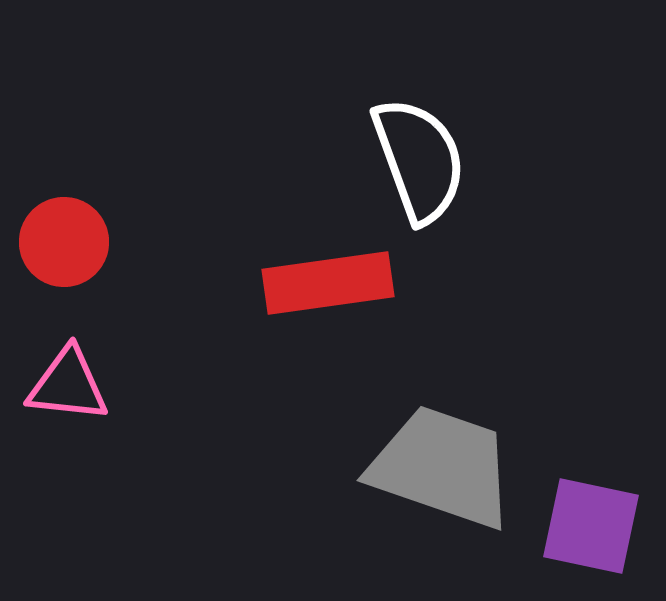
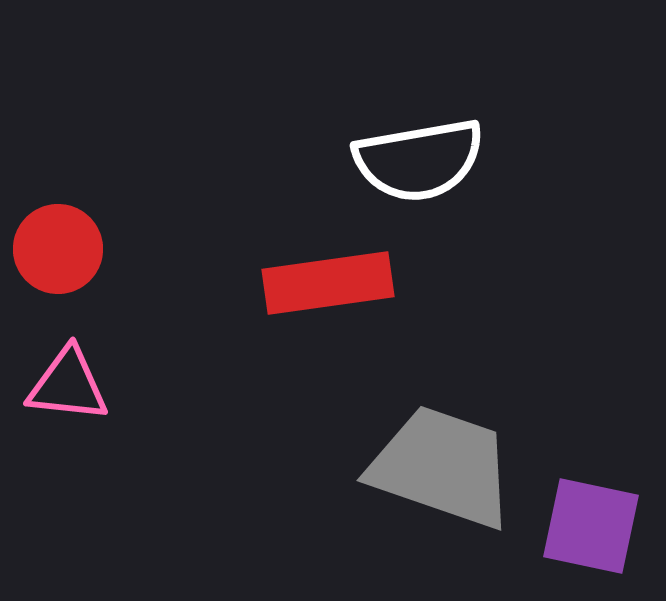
white semicircle: rotated 100 degrees clockwise
red circle: moved 6 px left, 7 px down
